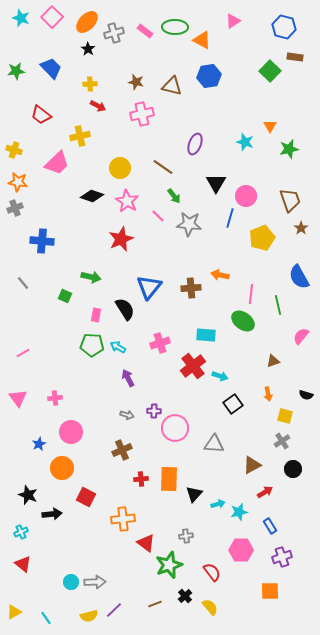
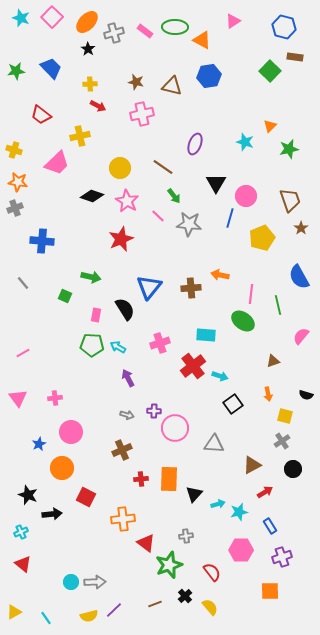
orange triangle at (270, 126): rotated 16 degrees clockwise
